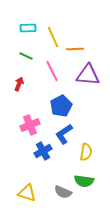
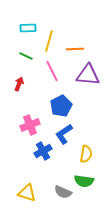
yellow line: moved 4 px left, 4 px down; rotated 40 degrees clockwise
yellow semicircle: moved 2 px down
